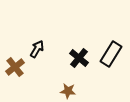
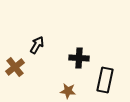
black arrow: moved 4 px up
black rectangle: moved 6 px left, 26 px down; rotated 20 degrees counterclockwise
black cross: rotated 36 degrees counterclockwise
